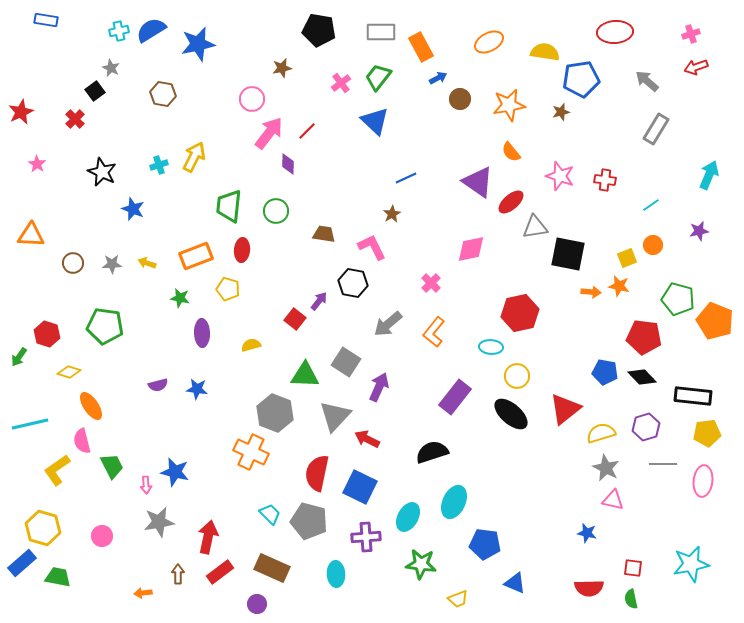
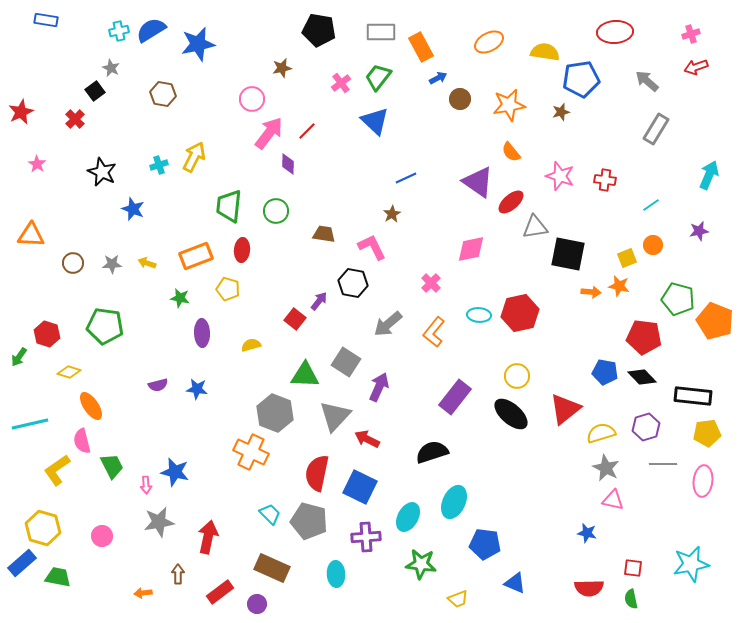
cyan ellipse at (491, 347): moved 12 px left, 32 px up
red rectangle at (220, 572): moved 20 px down
